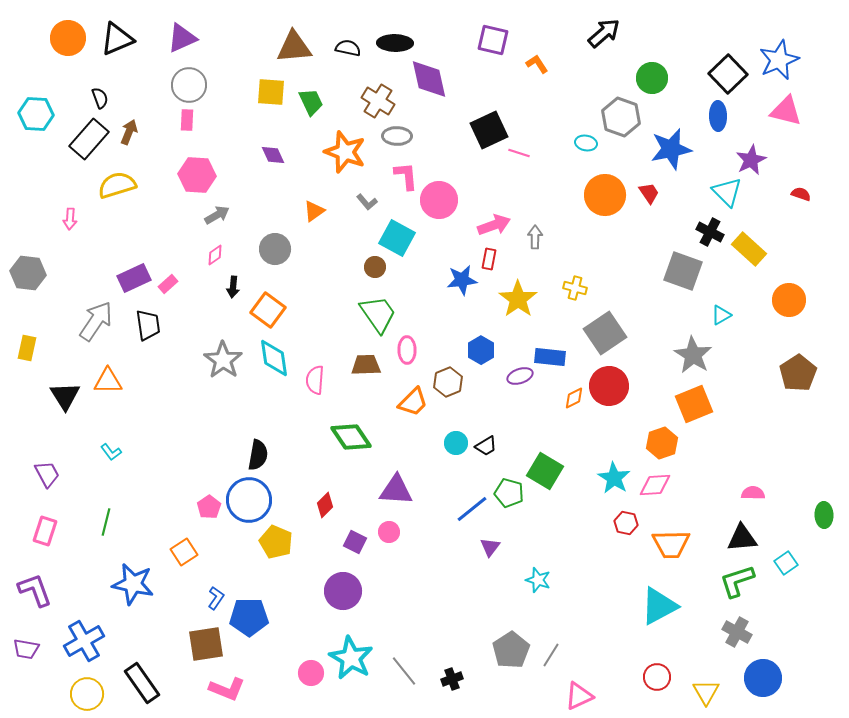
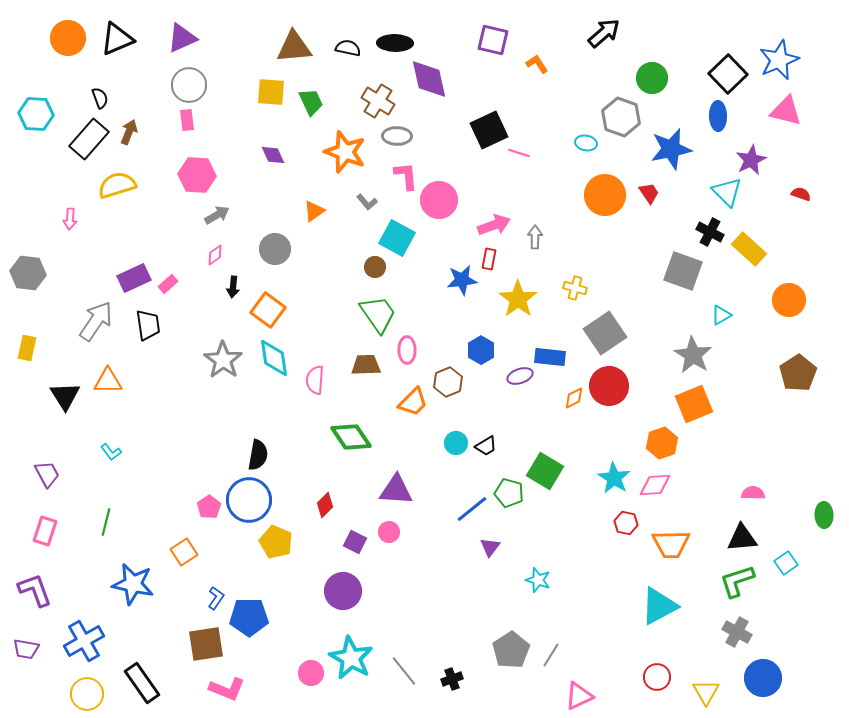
pink rectangle at (187, 120): rotated 10 degrees counterclockwise
